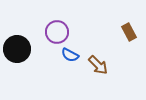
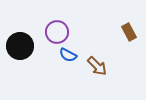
black circle: moved 3 px right, 3 px up
blue semicircle: moved 2 px left
brown arrow: moved 1 px left, 1 px down
